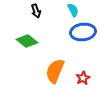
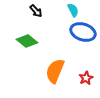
black arrow: rotated 24 degrees counterclockwise
blue ellipse: rotated 25 degrees clockwise
red star: moved 3 px right
